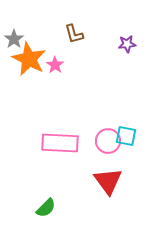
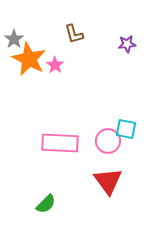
cyan square: moved 7 px up
green semicircle: moved 4 px up
